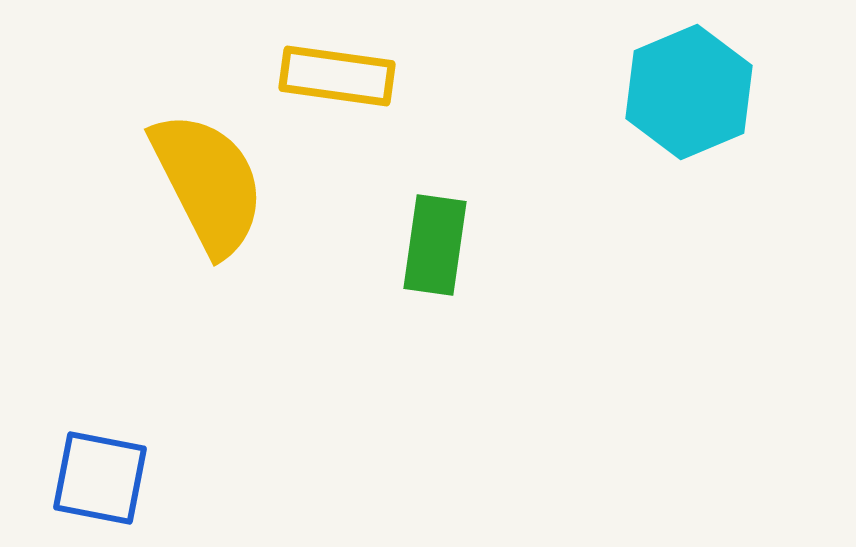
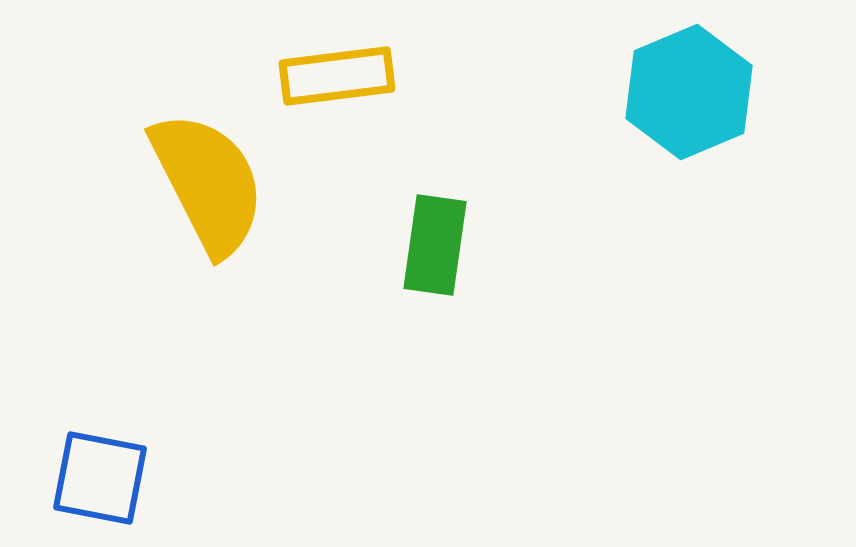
yellow rectangle: rotated 15 degrees counterclockwise
